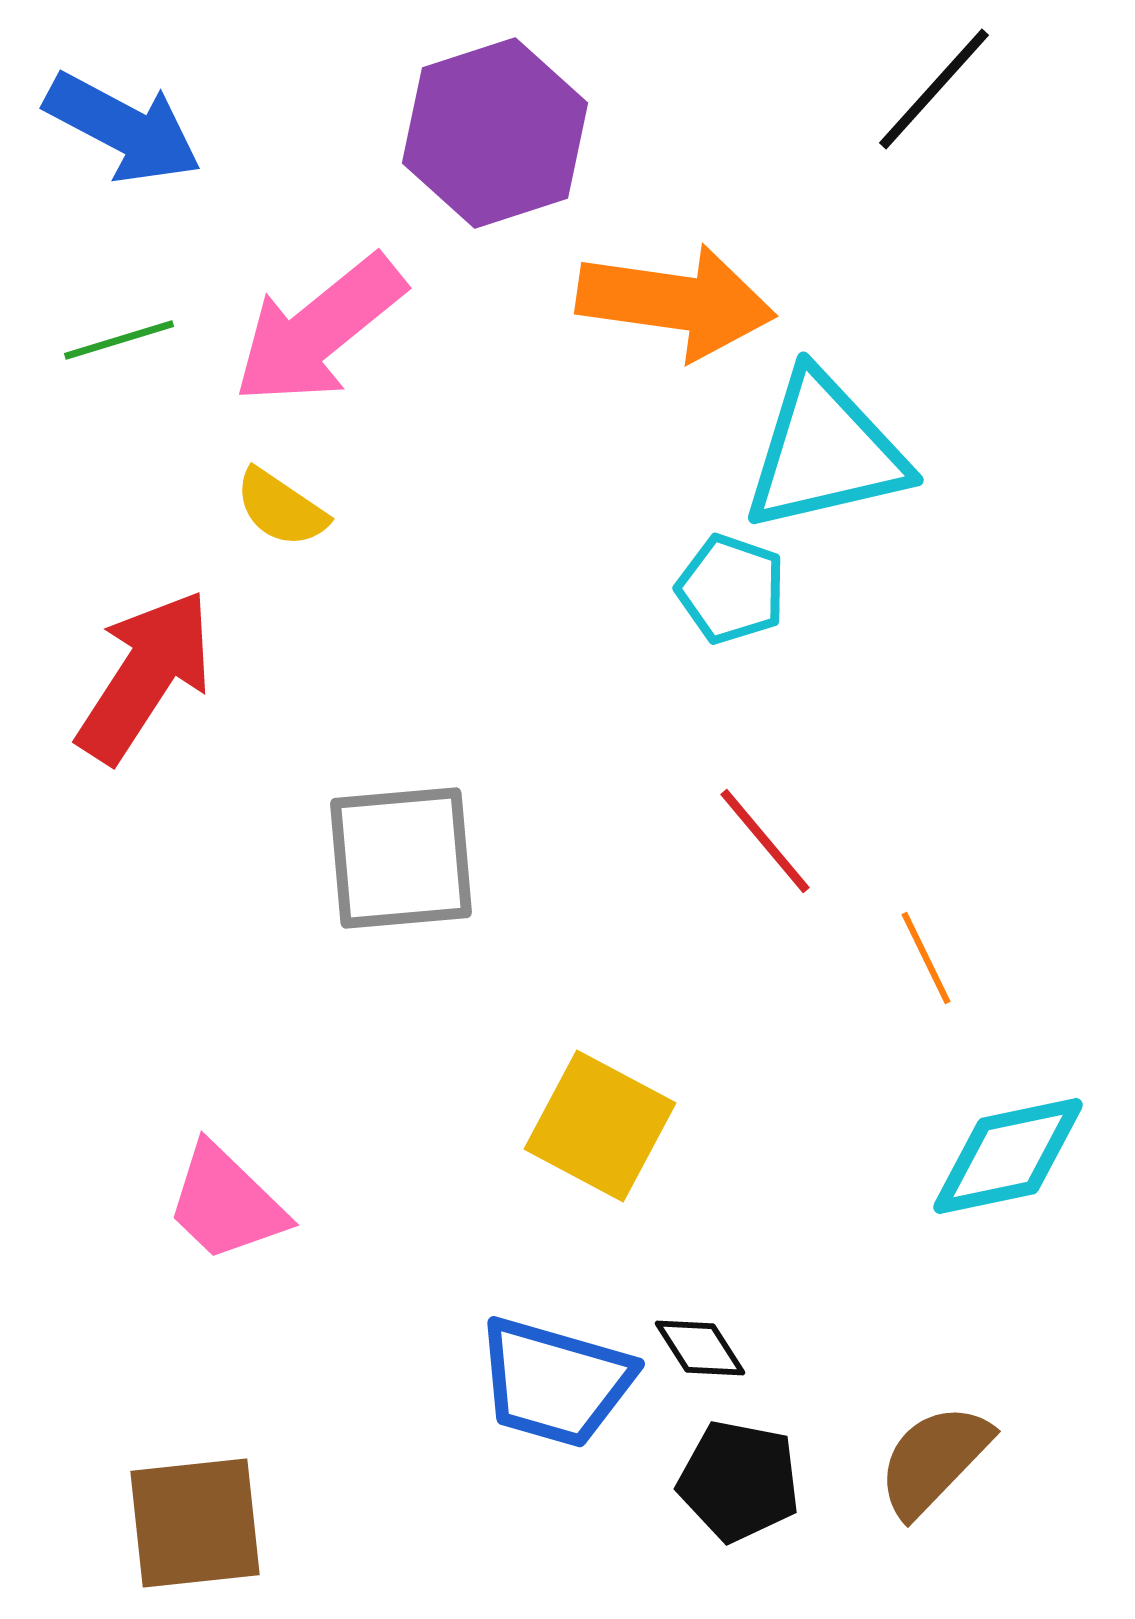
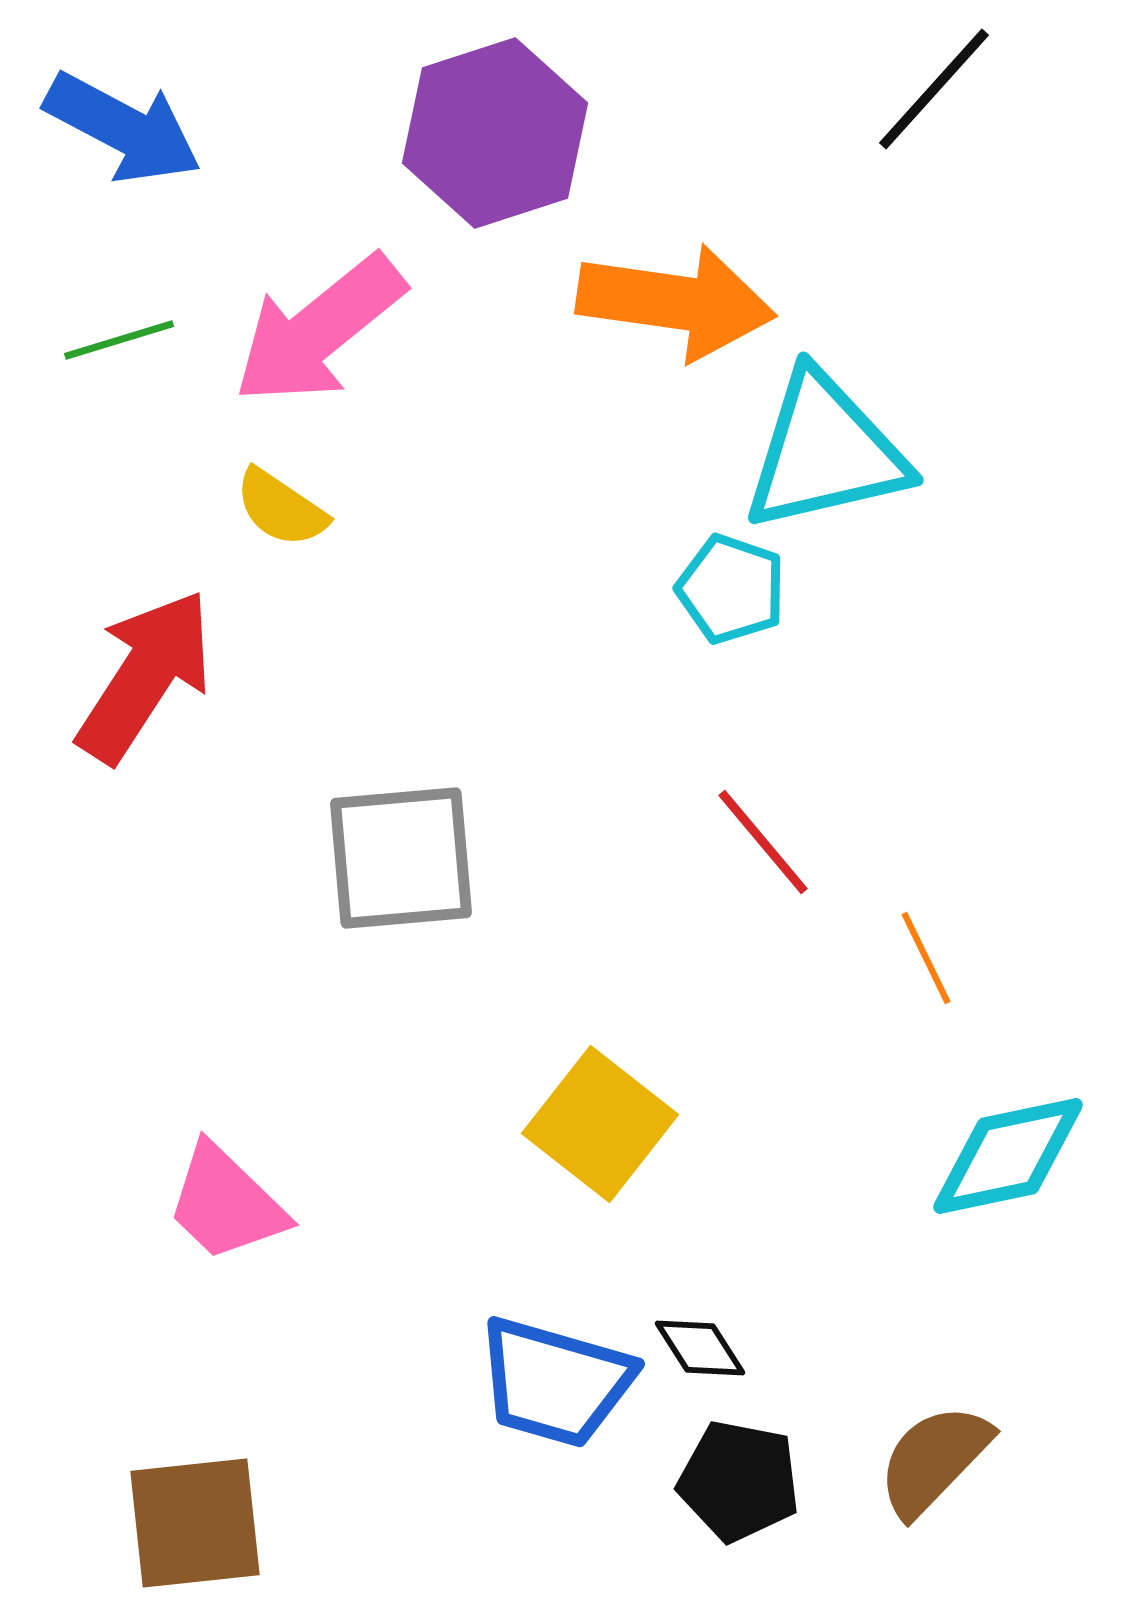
red line: moved 2 px left, 1 px down
yellow square: moved 2 px up; rotated 10 degrees clockwise
